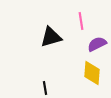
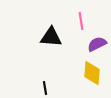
black triangle: rotated 20 degrees clockwise
